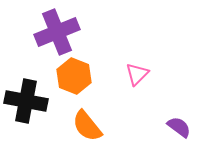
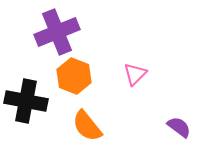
pink triangle: moved 2 px left
